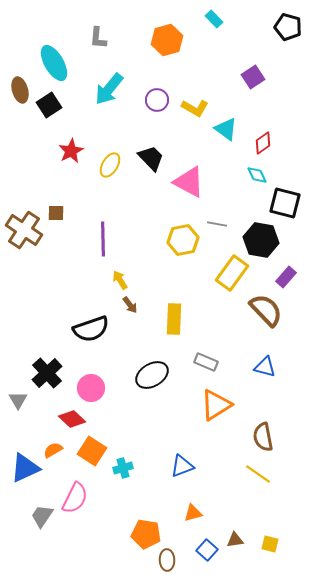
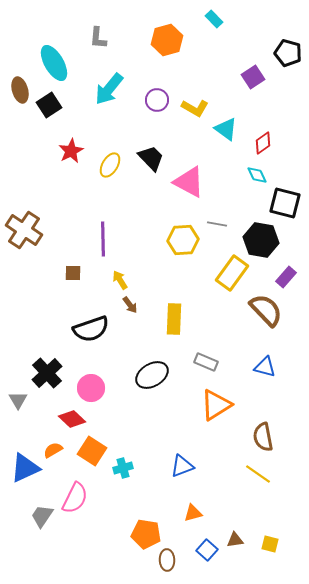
black pentagon at (288, 27): moved 26 px down
brown square at (56, 213): moved 17 px right, 60 px down
yellow hexagon at (183, 240): rotated 8 degrees clockwise
